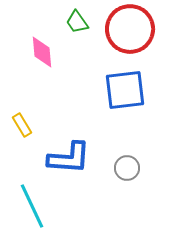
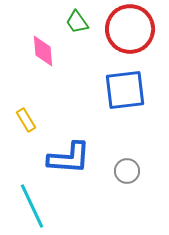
pink diamond: moved 1 px right, 1 px up
yellow rectangle: moved 4 px right, 5 px up
gray circle: moved 3 px down
